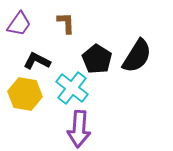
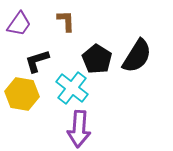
brown L-shape: moved 2 px up
black L-shape: rotated 44 degrees counterclockwise
yellow hexagon: moved 3 px left
